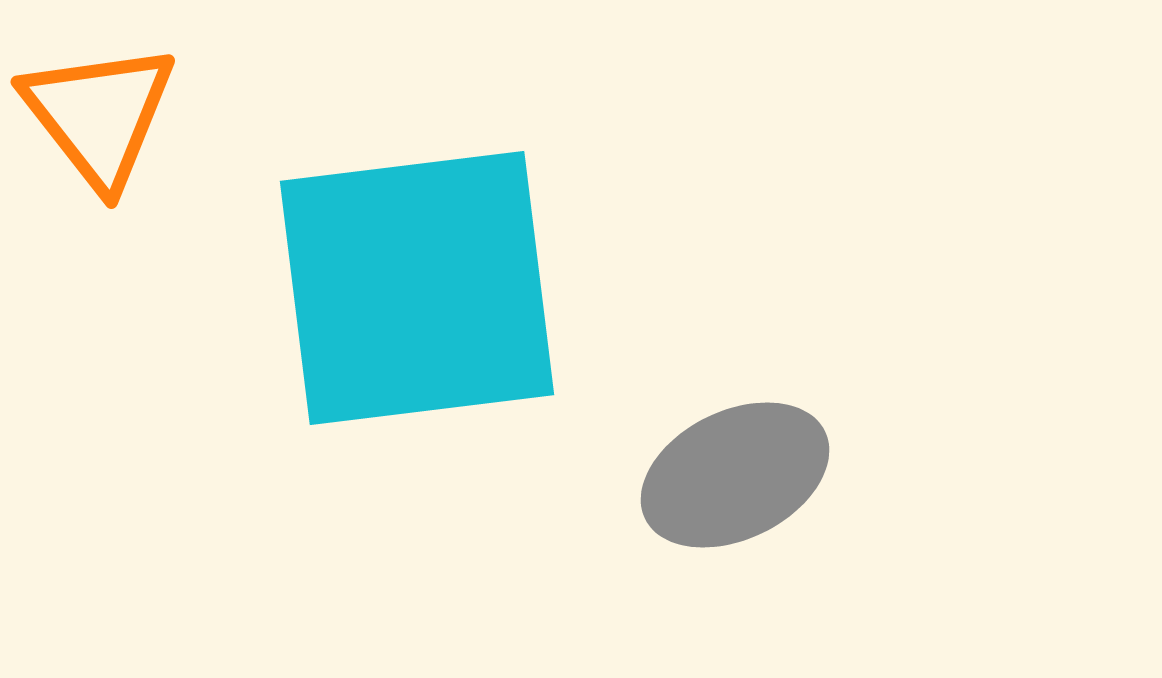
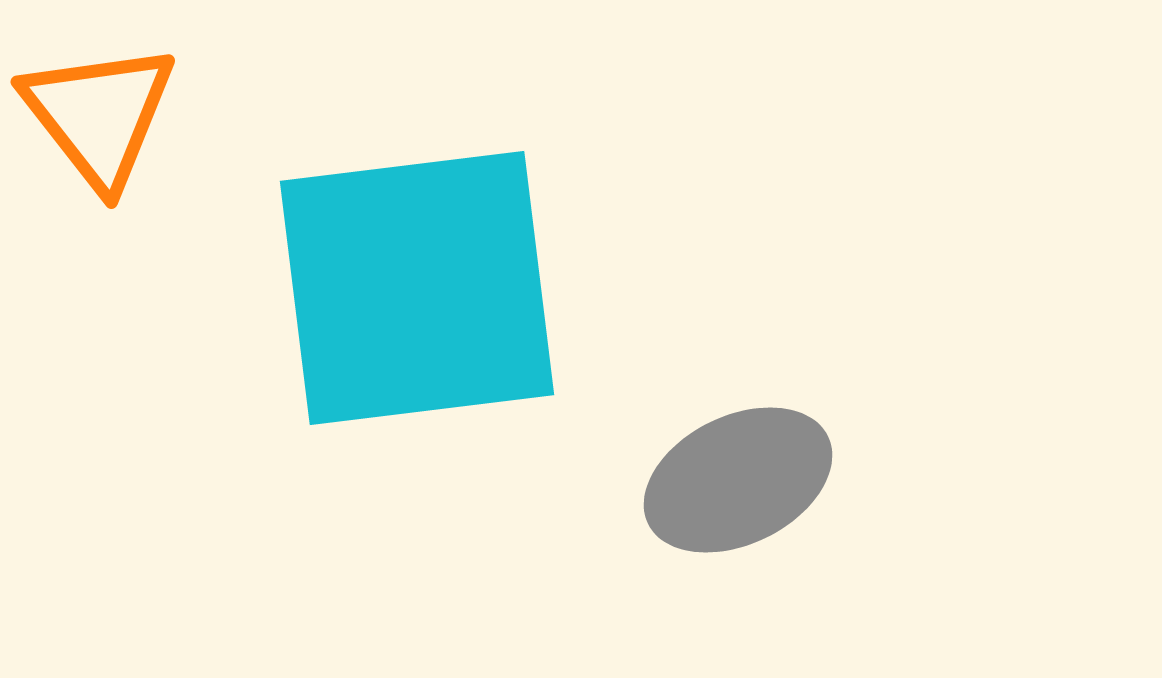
gray ellipse: moved 3 px right, 5 px down
